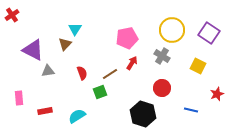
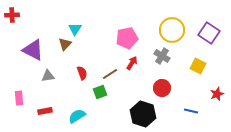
red cross: rotated 32 degrees clockwise
gray triangle: moved 5 px down
blue line: moved 1 px down
